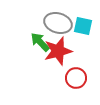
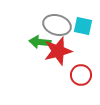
gray ellipse: moved 1 px left, 2 px down
green arrow: rotated 40 degrees counterclockwise
red circle: moved 5 px right, 3 px up
